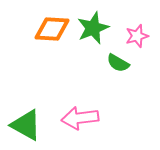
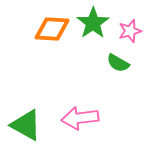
green star: moved 5 px up; rotated 12 degrees counterclockwise
pink star: moved 7 px left, 5 px up
